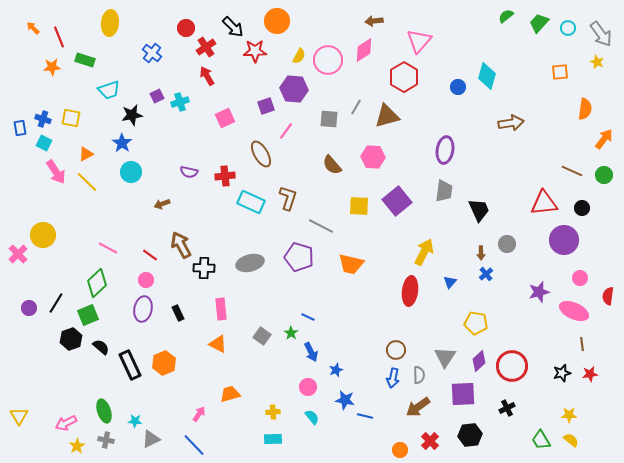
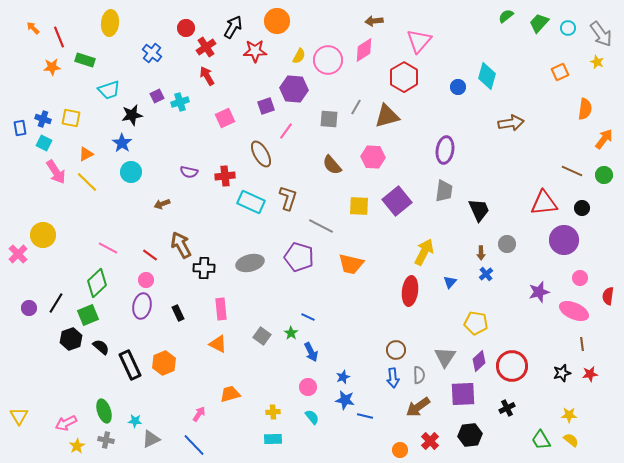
black arrow at (233, 27): rotated 105 degrees counterclockwise
orange square at (560, 72): rotated 18 degrees counterclockwise
purple ellipse at (143, 309): moved 1 px left, 3 px up
blue star at (336, 370): moved 7 px right, 7 px down
blue arrow at (393, 378): rotated 18 degrees counterclockwise
